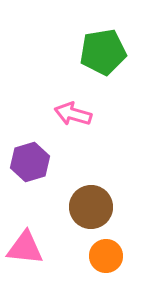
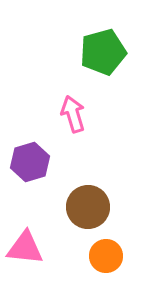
green pentagon: rotated 6 degrees counterclockwise
pink arrow: rotated 57 degrees clockwise
brown circle: moved 3 px left
